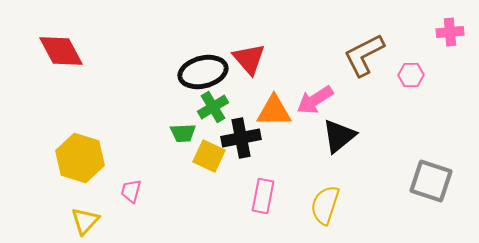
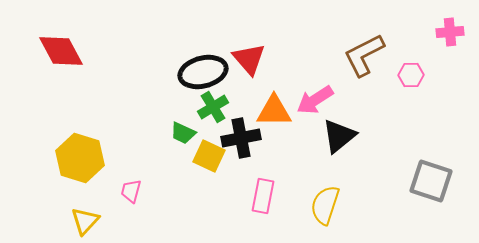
green trapezoid: rotated 28 degrees clockwise
